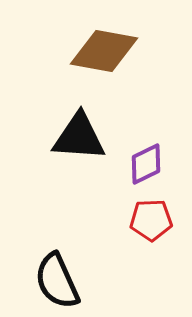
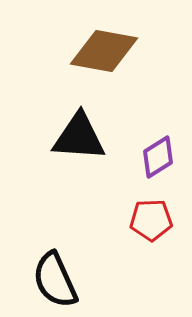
purple diamond: moved 12 px right, 7 px up; rotated 6 degrees counterclockwise
black semicircle: moved 2 px left, 1 px up
